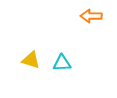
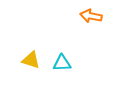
orange arrow: rotated 10 degrees clockwise
